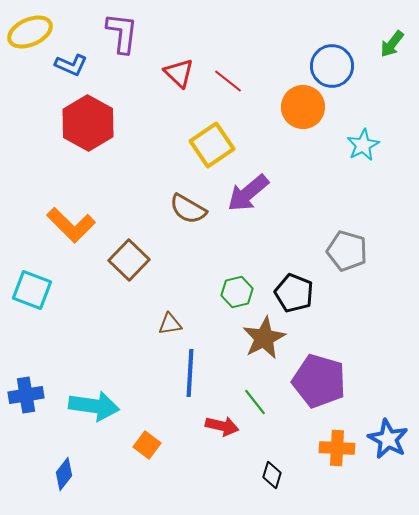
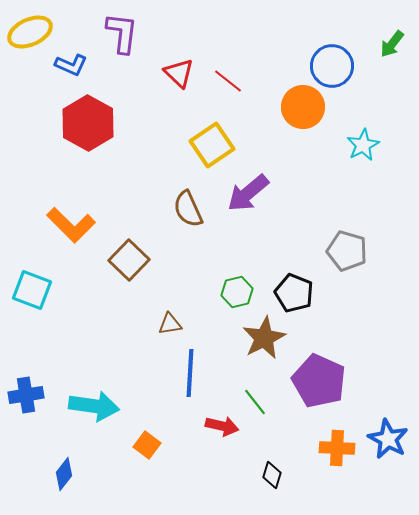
brown semicircle: rotated 36 degrees clockwise
purple pentagon: rotated 8 degrees clockwise
